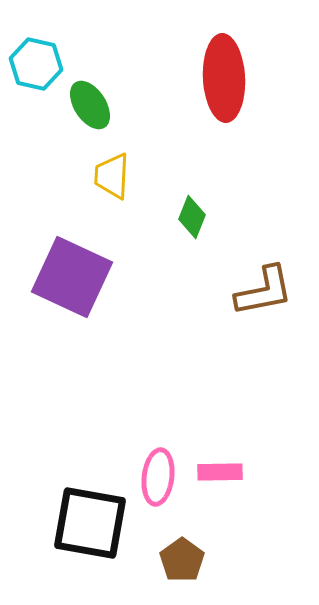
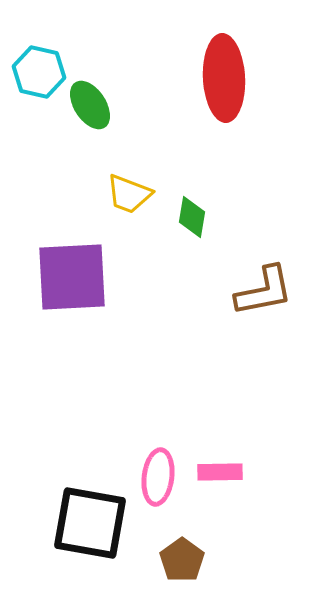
cyan hexagon: moved 3 px right, 8 px down
yellow trapezoid: moved 17 px right, 18 px down; rotated 72 degrees counterclockwise
green diamond: rotated 12 degrees counterclockwise
purple square: rotated 28 degrees counterclockwise
